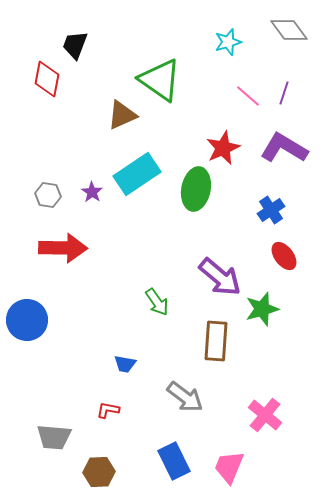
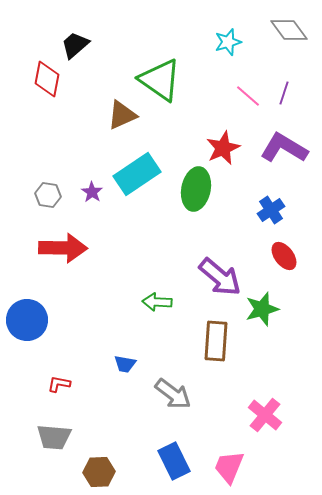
black trapezoid: rotated 28 degrees clockwise
green arrow: rotated 128 degrees clockwise
gray arrow: moved 12 px left, 3 px up
red L-shape: moved 49 px left, 26 px up
